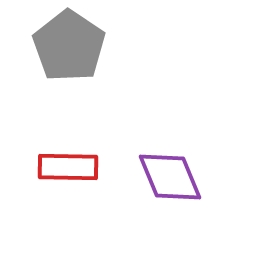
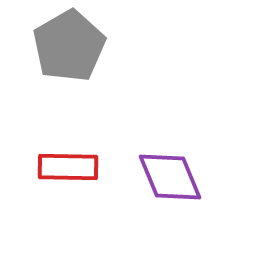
gray pentagon: rotated 8 degrees clockwise
